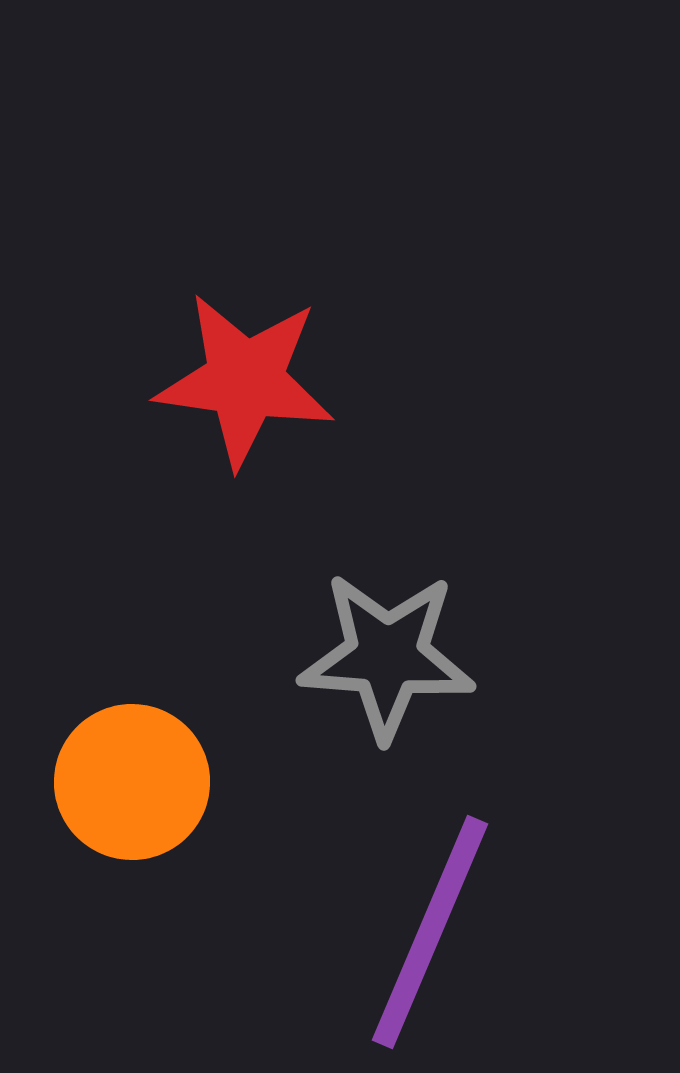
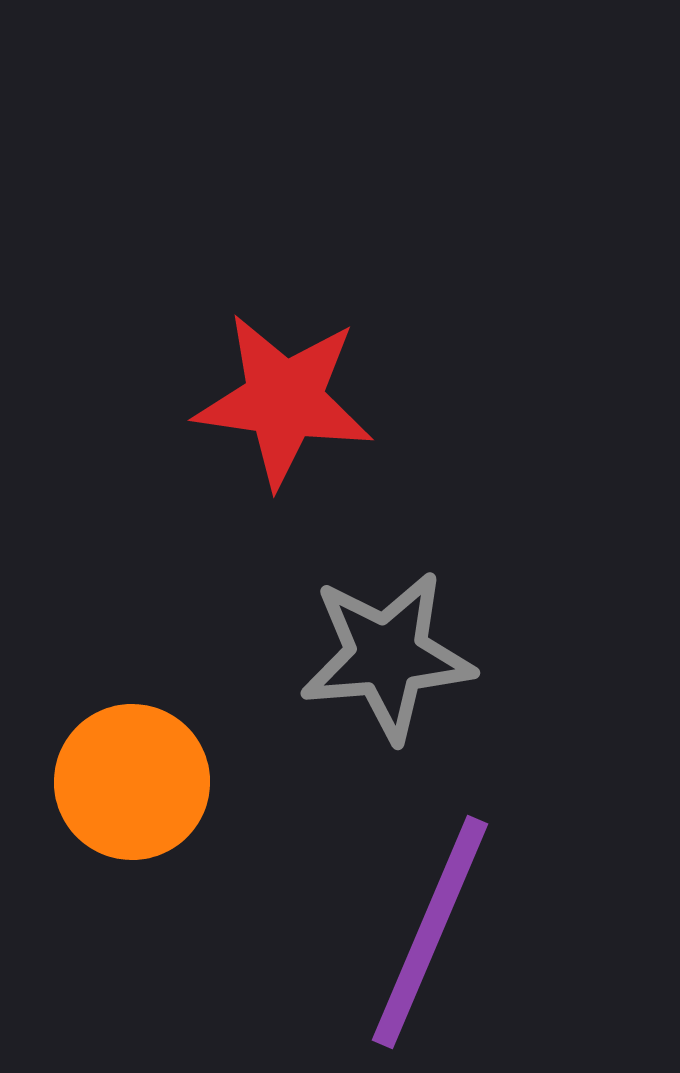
red star: moved 39 px right, 20 px down
gray star: rotated 9 degrees counterclockwise
